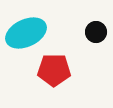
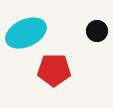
black circle: moved 1 px right, 1 px up
